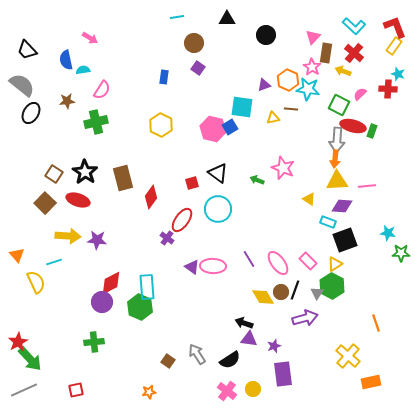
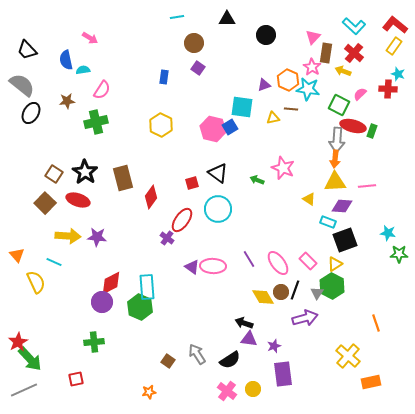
red L-shape at (395, 27): moved 2 px up; rotated 30 degrees counterclockwise
yellow triangle at (337, 181): moved 2 px left, 1 px down
purple star at (97, 240): moved 3 px up
green star at (401, 253): moved 2 px left, 1 px down
cyan line at (54, 262): rotated 42 degrees clockwise
red square at (76, 390): moved 11 px up
